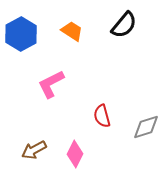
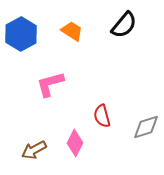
pink L-shape: moved 1 px left; rotated 12 degrees clockwise
pink diamond: moved 11 px up
